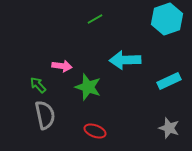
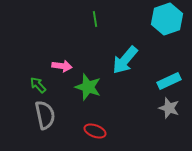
green line: rotated 70 degrees counterclockwise
cyan arrow: rotated 48 degrees counterclockwise
gray star: moved 20 px up
